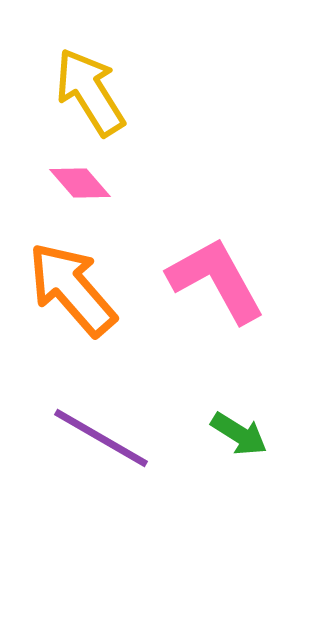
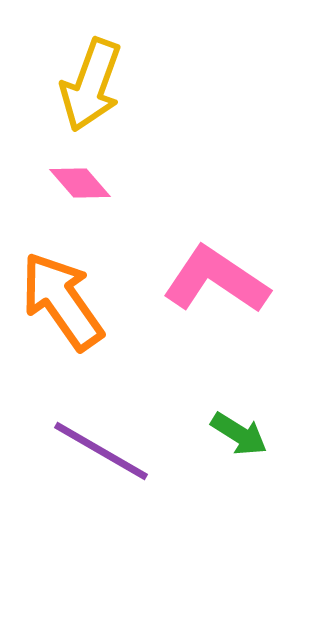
yellow arrow: moved 1 px right, 7 px up; rotated 128 degrees counterclockwise
pink L-shape: rotated 27 degrees counterclockwise
orange arrow: moved 10 px left, 12 px down; rotated 6 degrees clockwise
purple line: moved 13 px down
